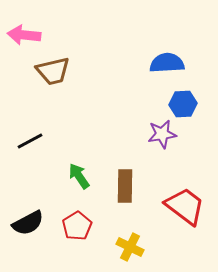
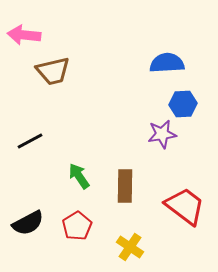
yellow cross: rotated 8 degrees clockwise
